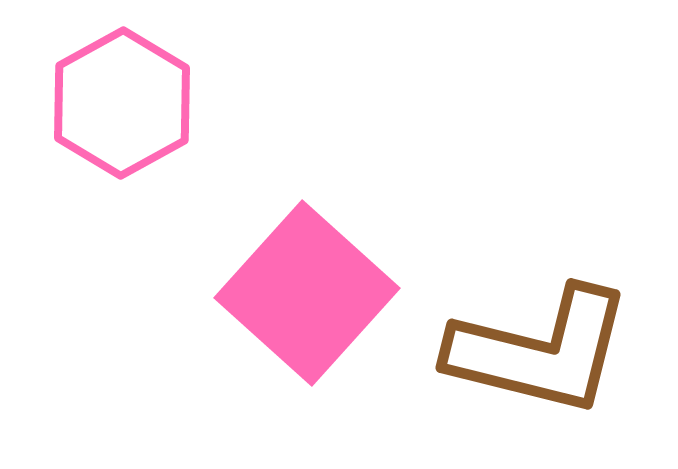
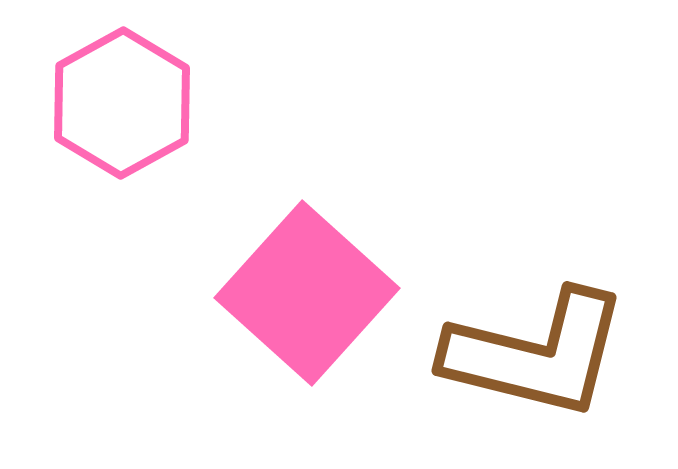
brown L-shape: moved 4 px left, 3 px down
